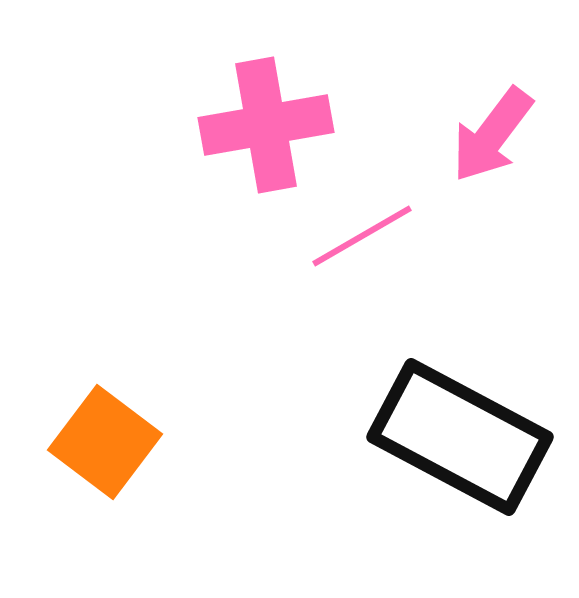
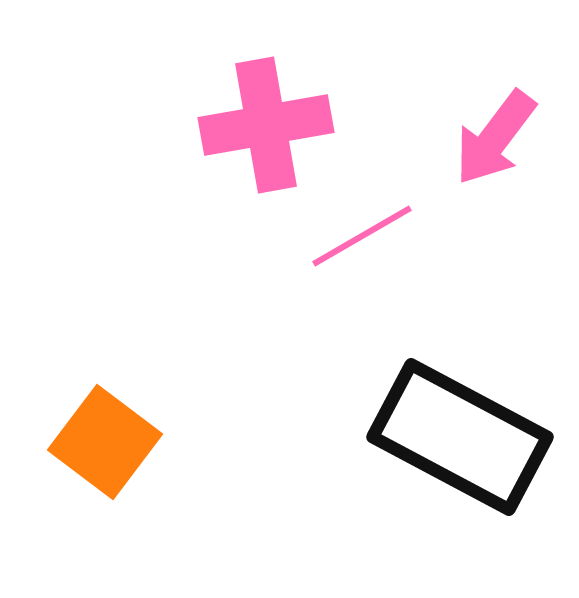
pink arrow: moved 3 px right, 3 px down
